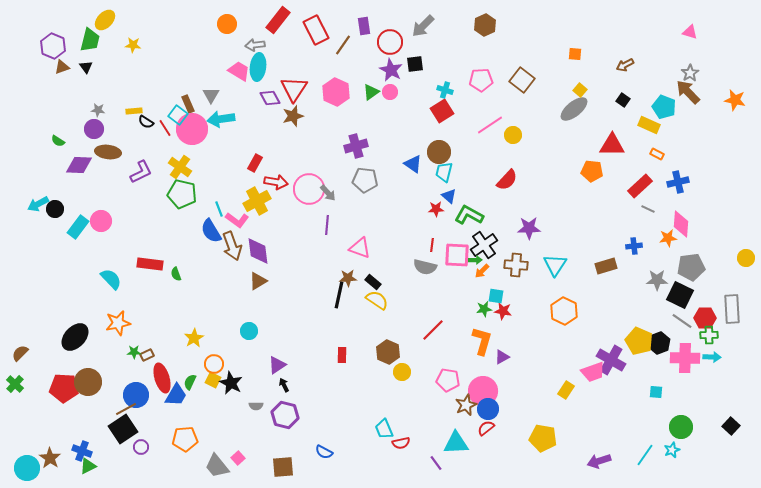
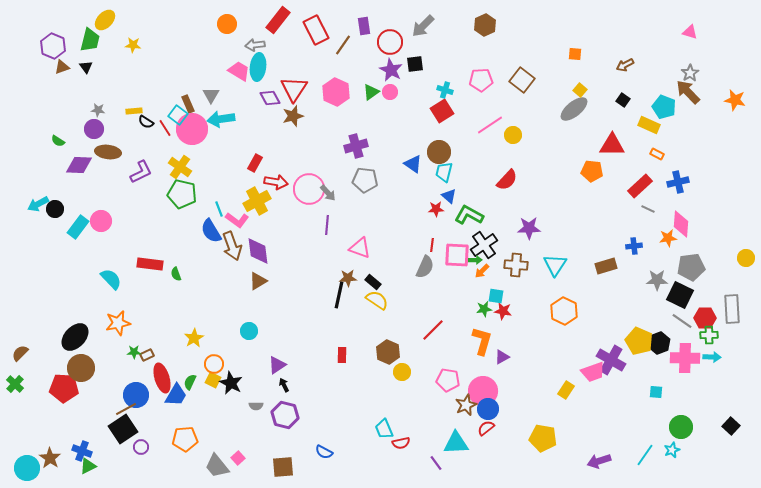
gray semicircle at (425, 267): rotated 80 degrees counterclockwise
brown circle at (88, 382): moved 7 px left, 14 px up
